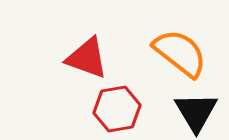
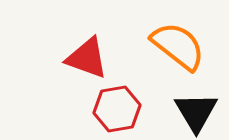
orange semicircle: moved 2 px left, 7 px up
